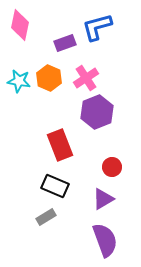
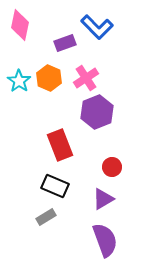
blue L-shape: rotated 120 degrees counterclockwise
cyan star: rotated 25 degrees clockwise
